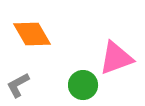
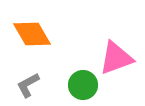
gray L-shape: moved 10 px right
